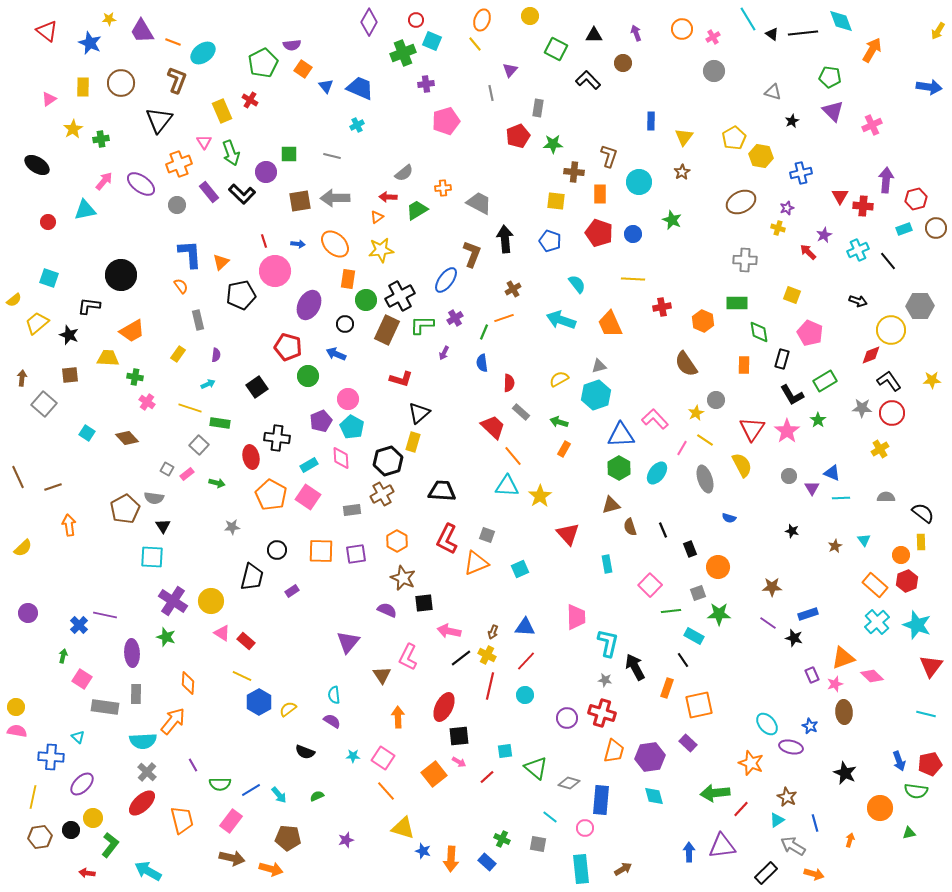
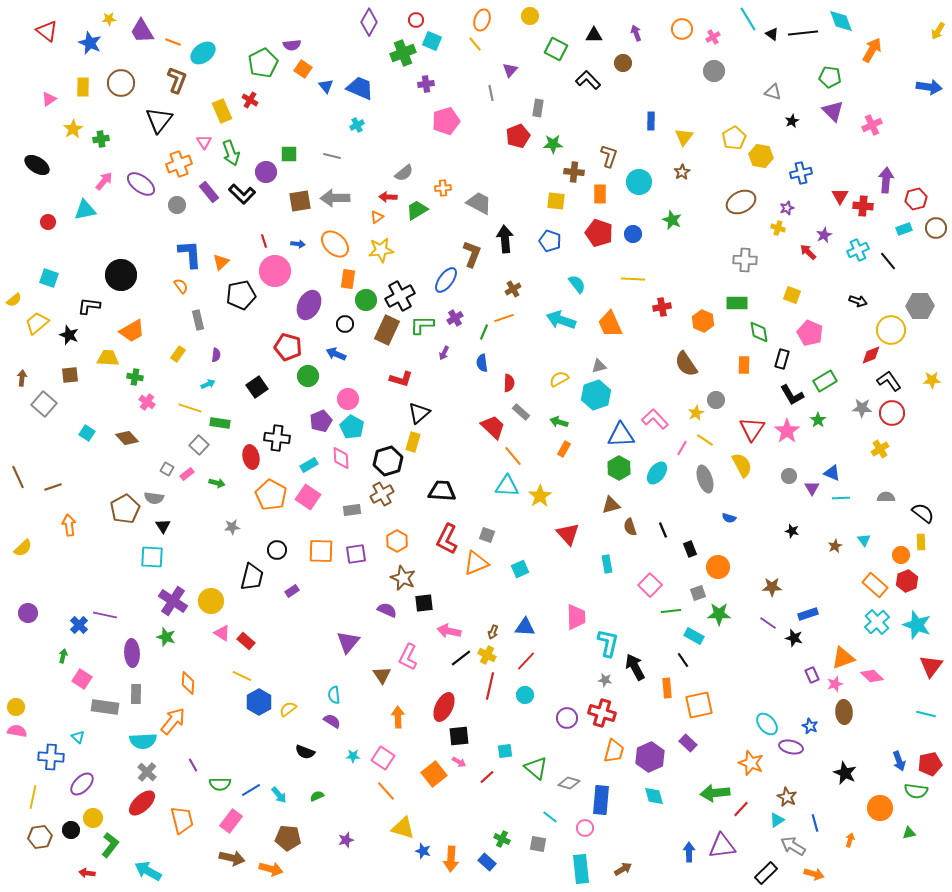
orange rectangle at (667, 688): rotated 24 degrees counterclockwise
purple hexagon at (650, 757): rotated 16 degrees counterclockwise
